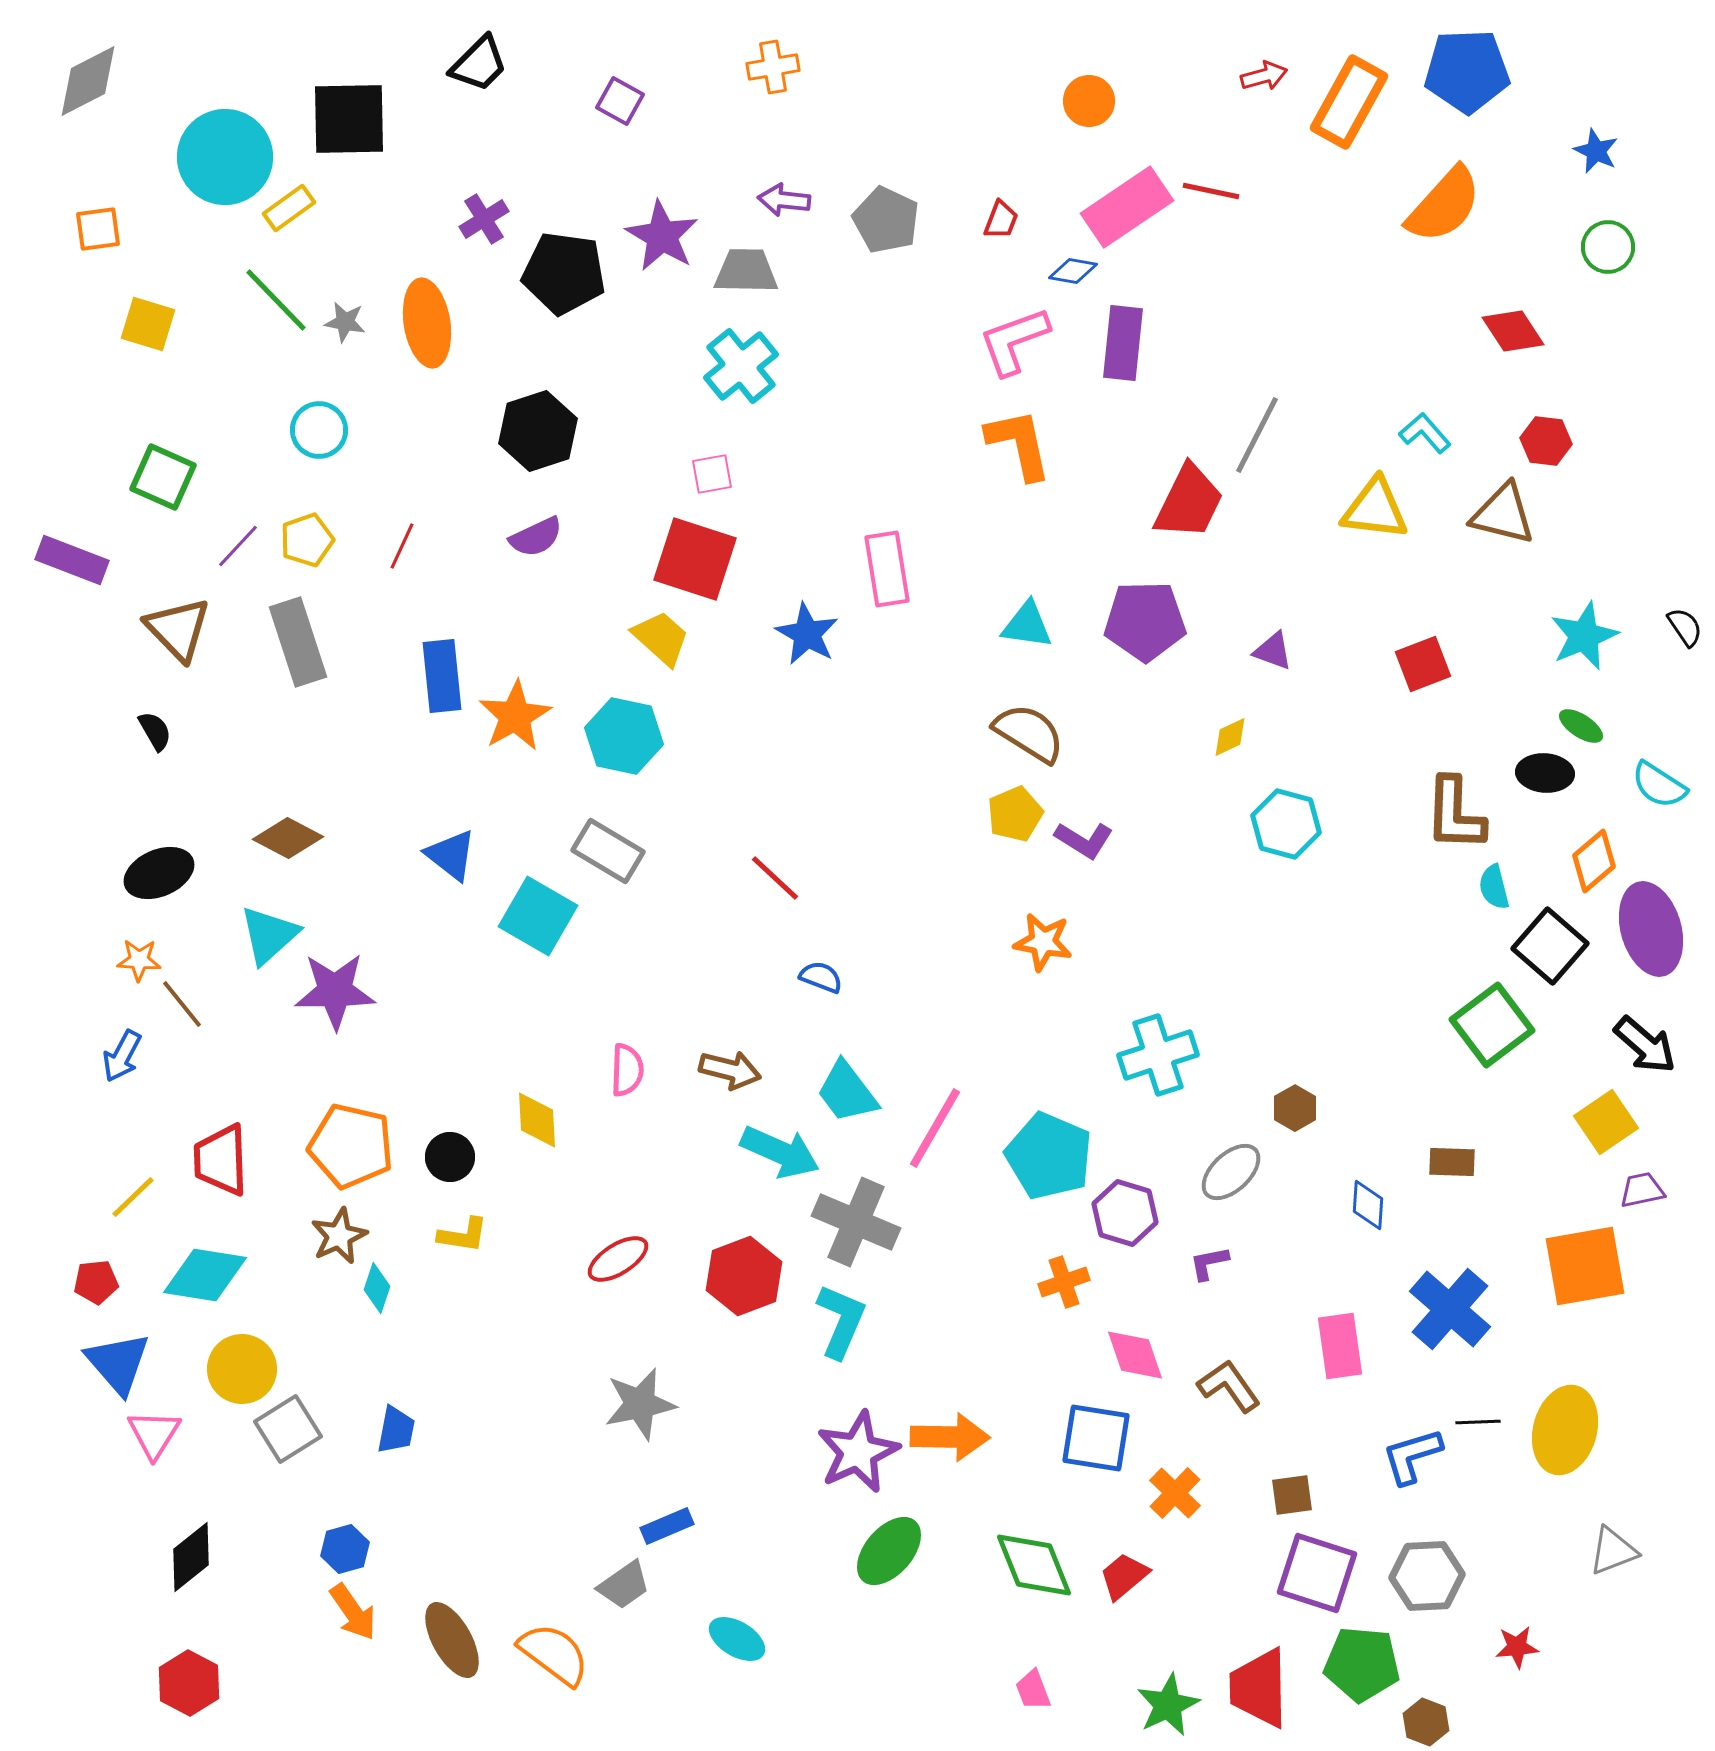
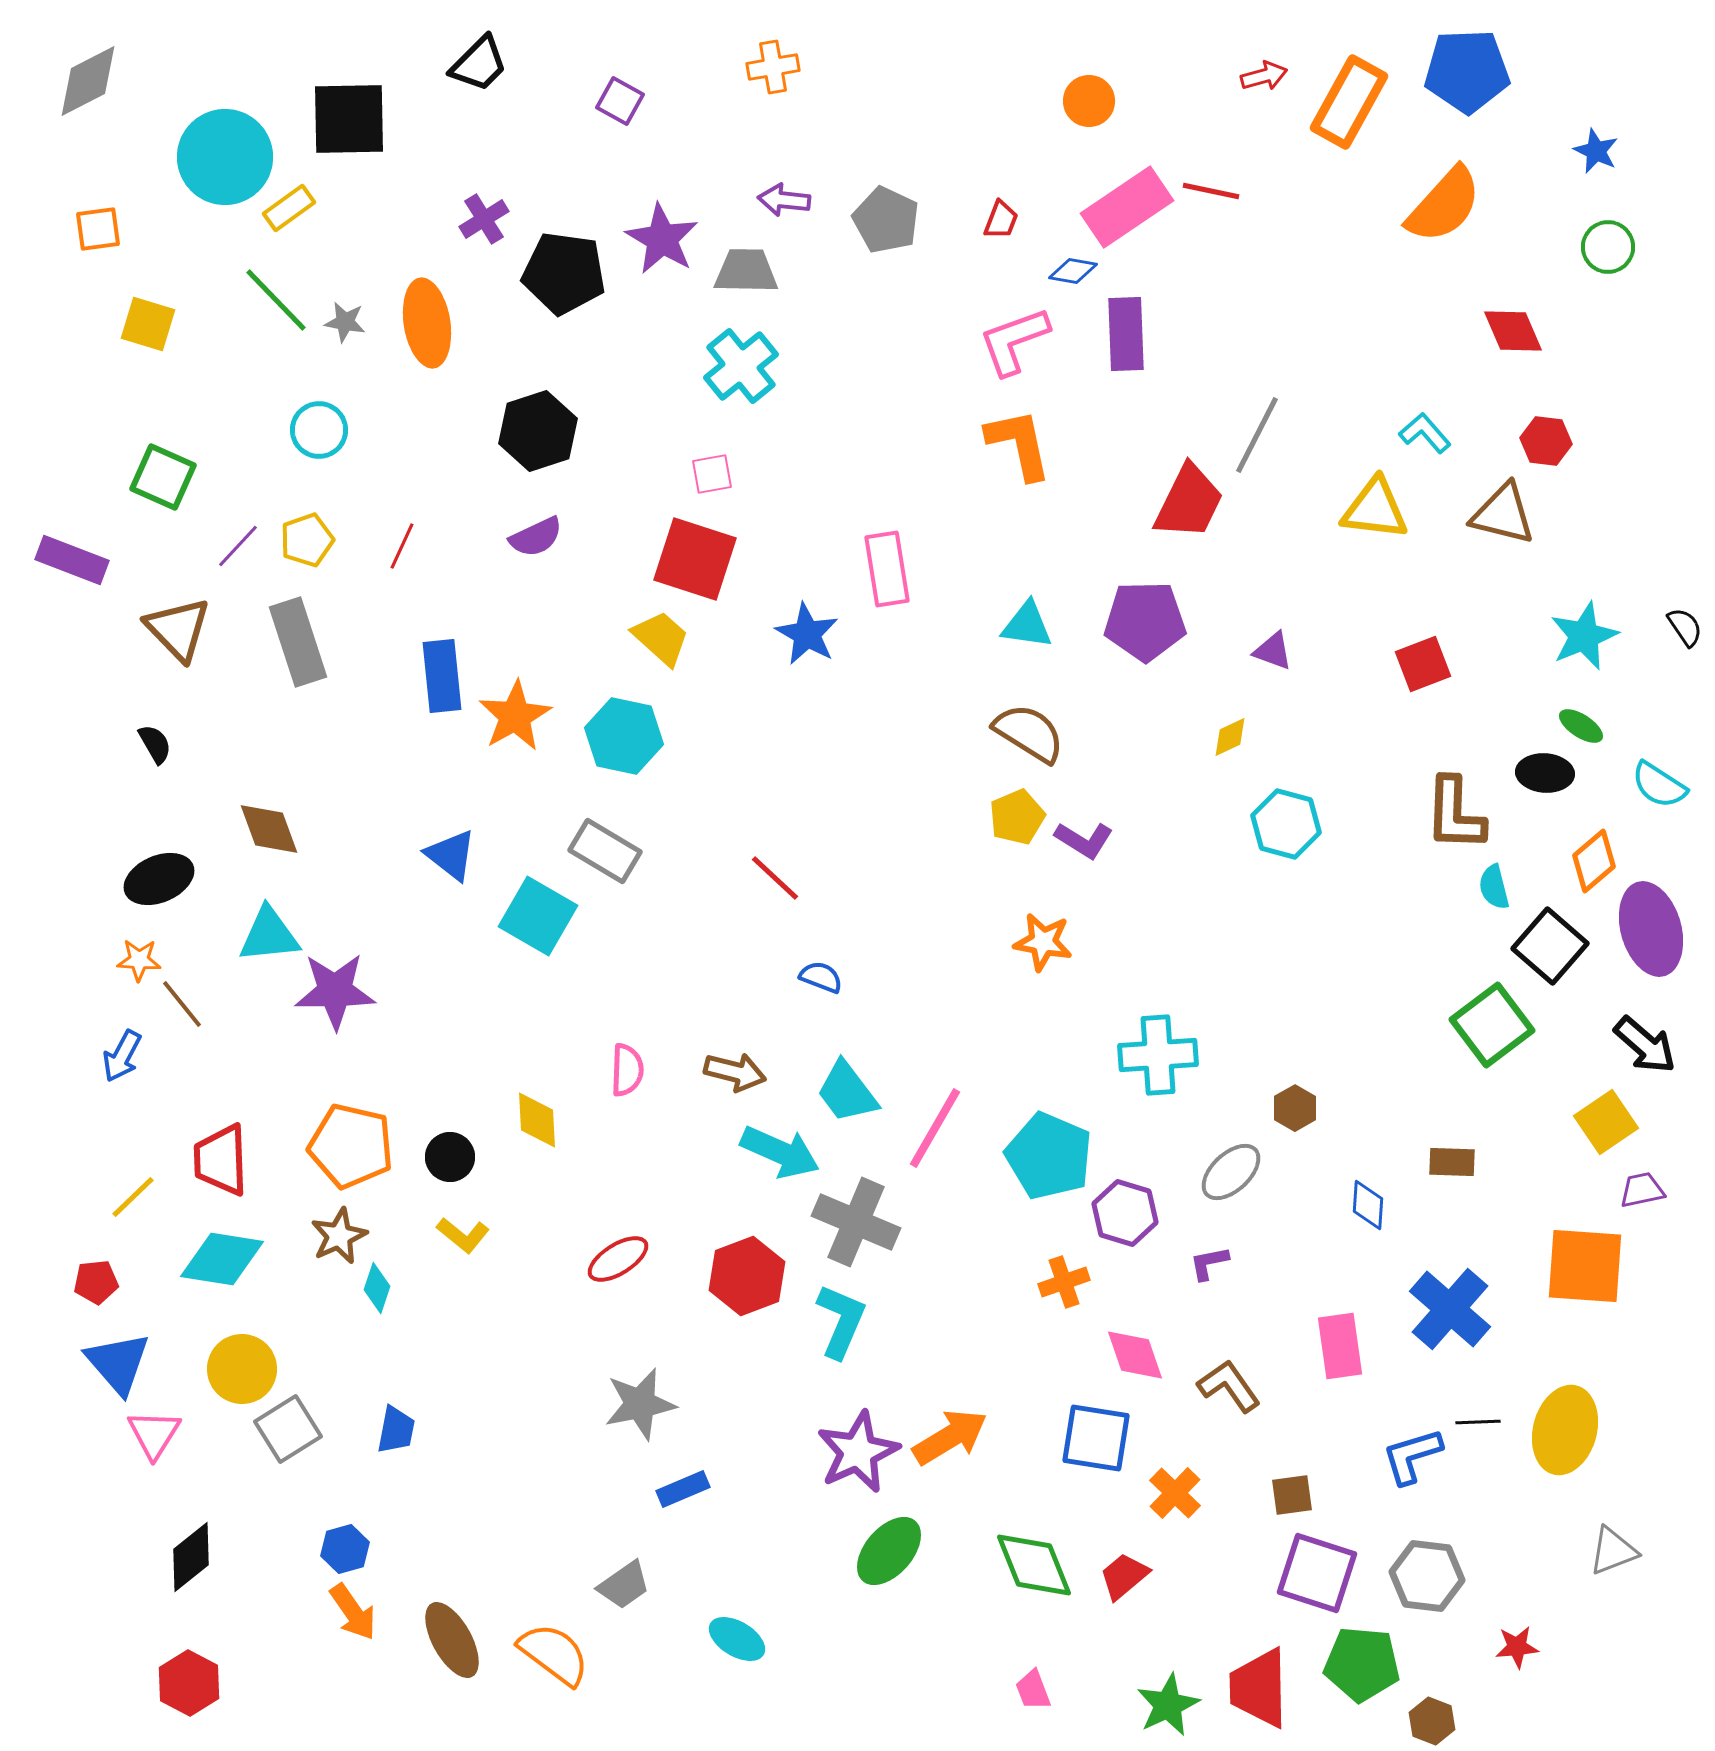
purple star at (662, 236): moved 3 px down
red diamond at (1513, 331): rotated 10 degrees clockwise
purple rectangle at (1123, 343): moved 3 px right, 9 px up; rotated 8 degrees counterclockwise
black semicircle at (155, 731): moved 13 px down
yellow pentagon at (1015, 814): moved 2 px right, 3 px down
brown diamond at (288, 838): moved 19 px left, 9 px up; rotated 42 degrees clockwise
gray rectangle at (608, 851): moved 3 px left
black ellipse at (159, 873): moved 6 px down
cyan triangle at (269, 935): rotated 36 degrees clockwise
cyan cross at (1158, 1055): rotated 14 degrees clockwise
brown arrow at (730, 1070): moved 5 px right, 2 px down
yellow L-shape at (463, 1235): rotated 30 degrees clockwise
orange square at (1585, 1266): rotated 14 degrees clockwise
cyan diamond at (205, 1275): moved 17 px right, 16 px up
red hexagon at (744, 1276): moved 3 px right
orange arrow at (950, 1437): rotated 32 degrees counterclockwise
blue rectangle at (667, 1526): moved 16 px right, 37 px up
gray hexagon at (1427, 1576): rotated 10 degrees clockwise
brown hexagon at (1426, 1722): moved 6 px right, 1 px up
